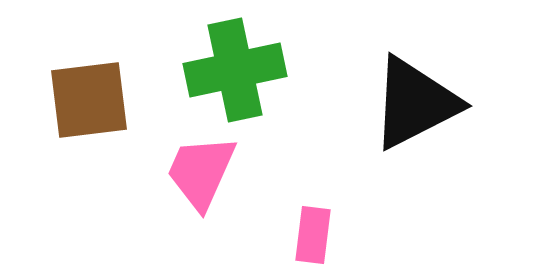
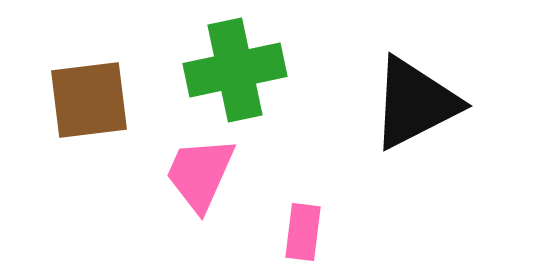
pink trapezoid: moved 1 px left, 2 px down
pink rectangle: moved 10 px left, 3 px up
